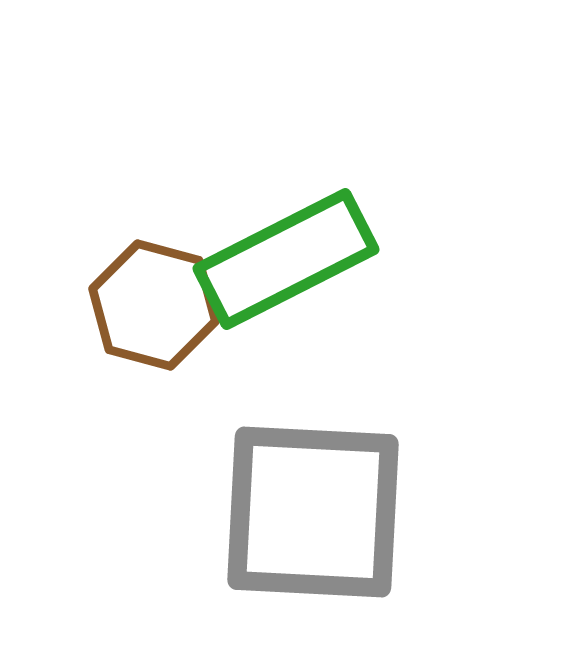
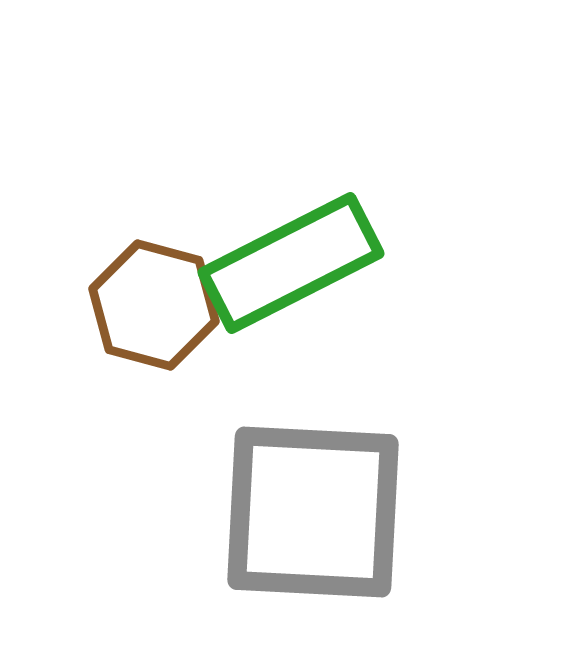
green rectangle: moved 5 px right, 4 px down
